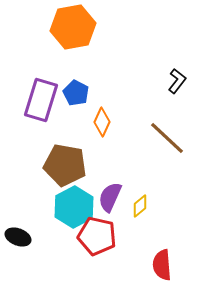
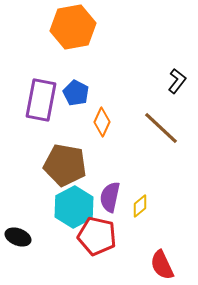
purple rectangle: rotated 6 degrees counterclockwise
brown line: moved 6 px left, 10 px up
purple semicircle: rotated 12 degrees counterclockwise
red semicircle: rotated 20 degrees counterclockwise
